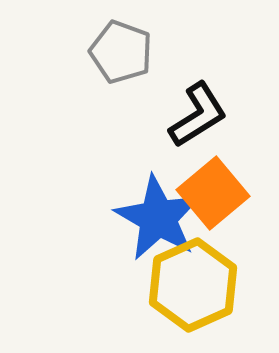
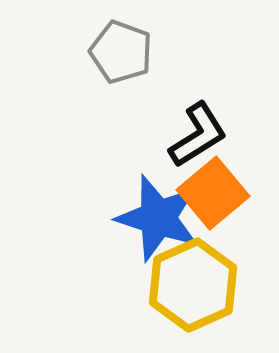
black L-shape: moved 20 px down
blue star: rotated 12 degrees counterclockwise
